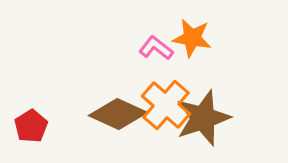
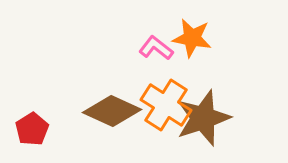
orange cross: rotated 9 degrees counterclockwise
brown diamond: moved 6 px left, 3 px up
red pentagon: moved 1 px right, 3 px down
